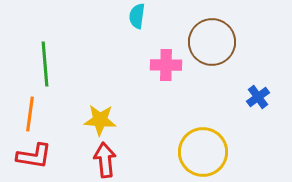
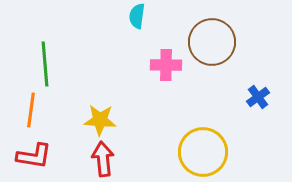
orange line: moved 1 px right, 4 px up
red arrow: moved 2 px left, 1 px up
